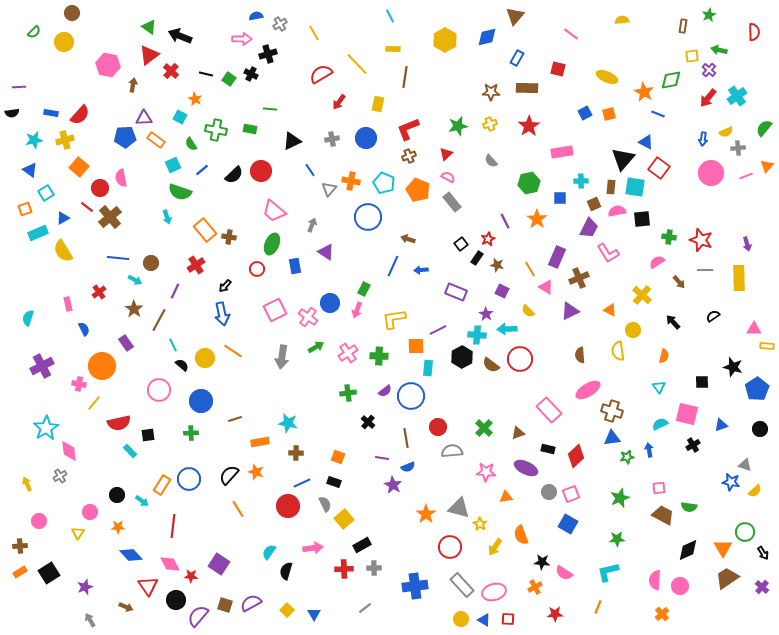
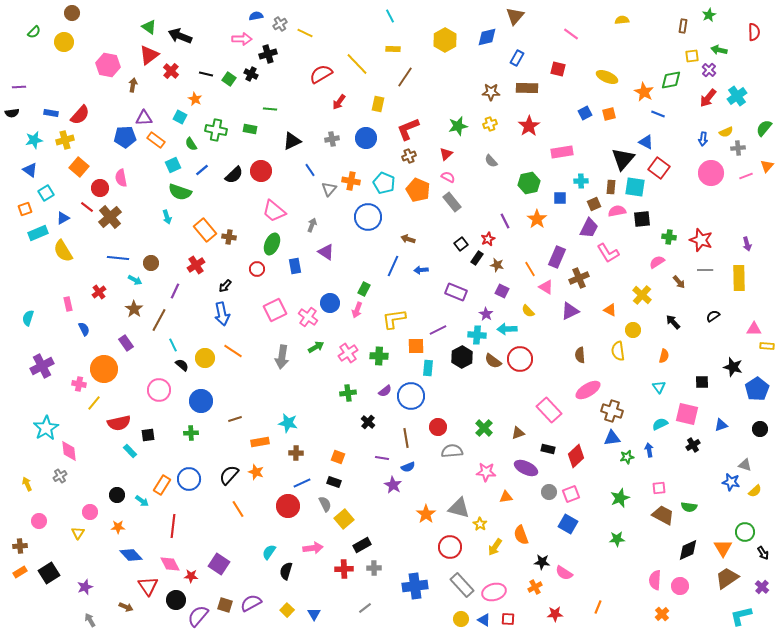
yellow line at (314, 33): moved 9 px left; rotated 35 degrees counterclockwise
brown line at (405, 77): rotated 25 degrees clockwise
brown semicircle at (491, 365): moved 2 px right, 4 px up
orange circle at (102, 366): moved 2 px right, 3 px down
cyan L-shape at (608, 572): moved 133 px right, 44 px down
